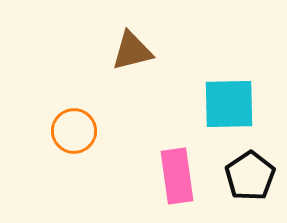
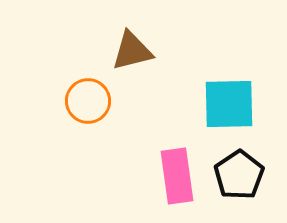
orange circle: moved 14 px right, 30 px up
black pentagon: moved 11 px left, 1 px up
